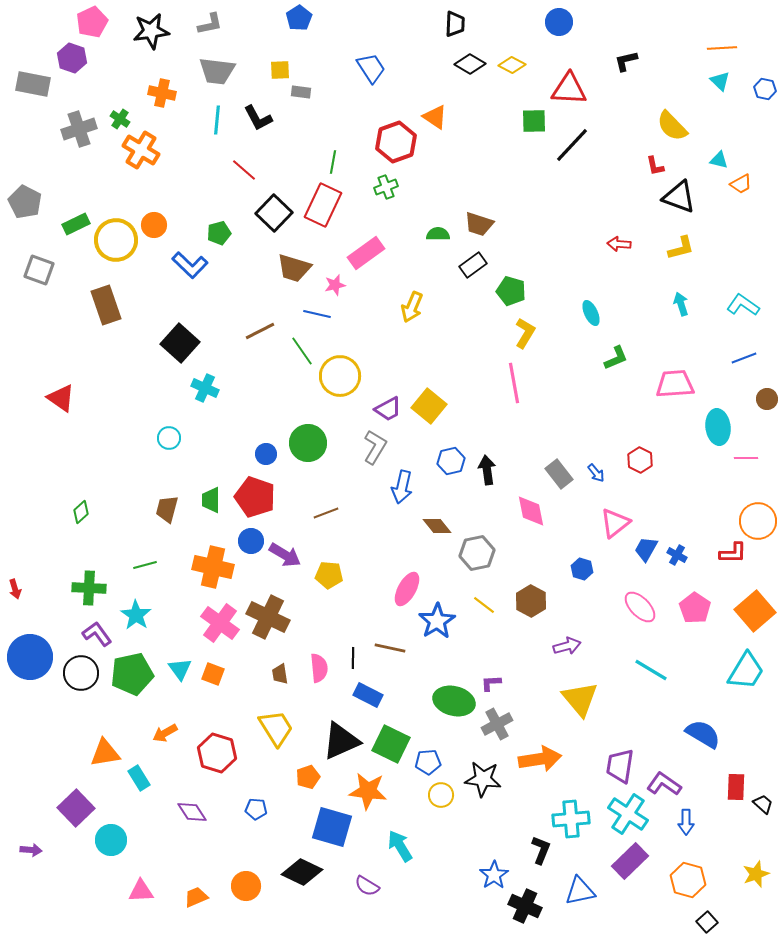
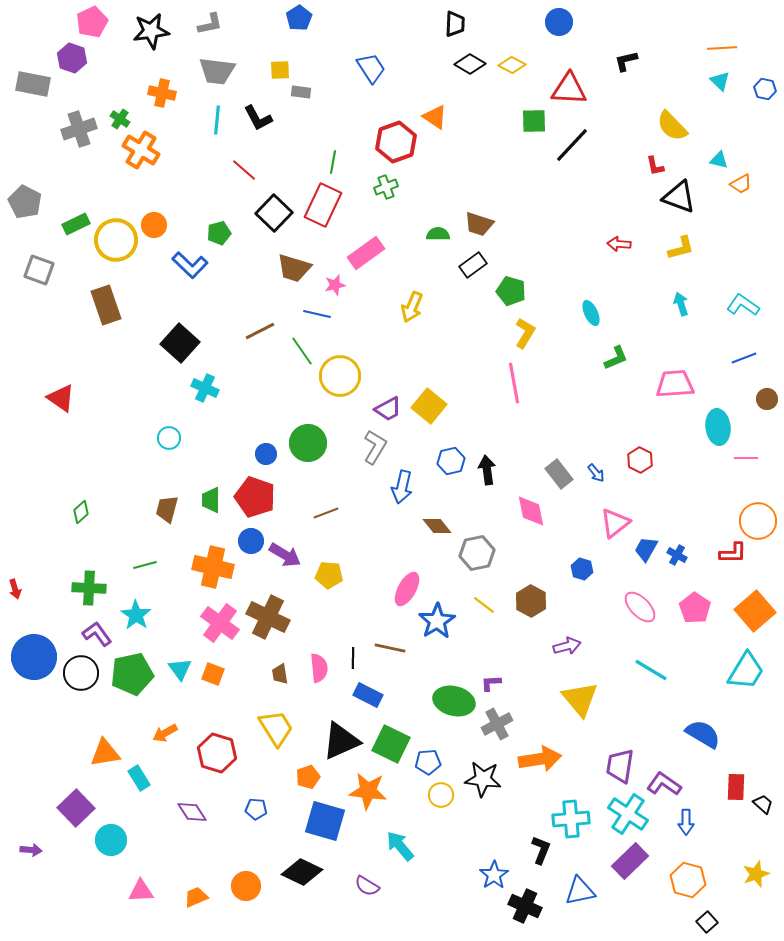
blue circle at (30, 657): moved 4 px right
blue square at (332, 827): moved 7 px left, 6 px up
cyan arrow at (400, 846): rotated 8 degrees counterclockwise
